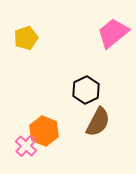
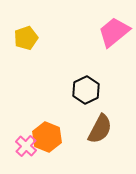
pink trapezoid: moved 1 px right, 1 px up
brown semicircle: moved 2 px right, 7 px down
orange hexagon: moved 3 px right, 6 px down
